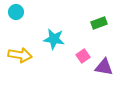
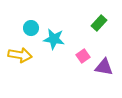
cyan circle: moved 15 px right, 16 px down
green rectangle: rotated 28 degrees counterclockwise
